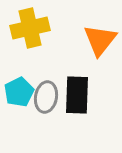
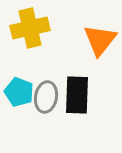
cyan pentagon: rotated 24 degrees counterclockwise
